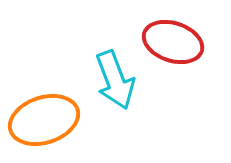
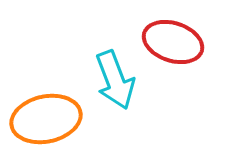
orange ellipse: moved 2 px right, 1 px up; rotated 6 degrees clockwise
